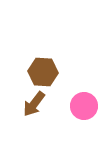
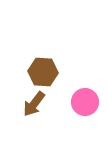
pink circle: moved 1 px right, 4 px up
